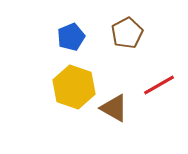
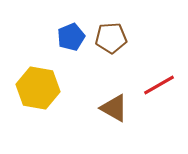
brown pentagon: moved 16 px left, 5 px down; rotated 24 degrees clockwise
yellow hexagon: moved 36 px left, 1 px down; rotated 9 degrees counterclockwise
